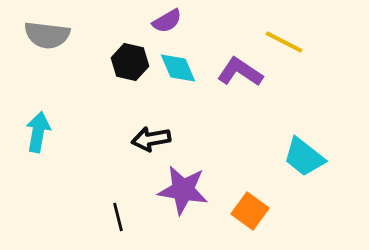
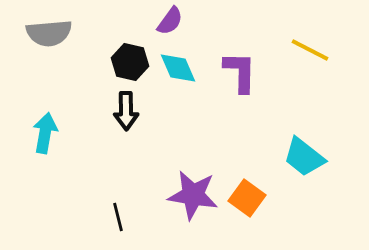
purple semicircle: moved 3 px right; rotated 24 degrees counterclockwise
gray semicircle: moved 2 px right, 2 px up; rotated 12 degrees counterclockwise
yellow line: moved 26 px right, 8 px down
purple L-shape: rotated 57 degrees clockwise
cyan arrow: moved 7 px right, 1 px down
black arrow: moved 25 px left, 28 px up; rotated 81 degrees counterclockwise
purple star: moved 10 px right, 5 px down
orange square: moved 3 px left, 13 px up
